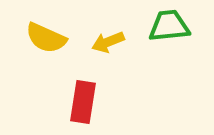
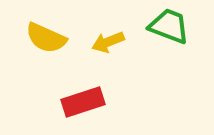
green trapezoid: rotated 27 degrees clockwise
red rectangle: rotated 63 degrees clockwise
